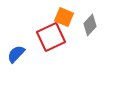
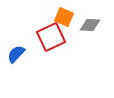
gray diamond: rotated 50 degrees clockwise
